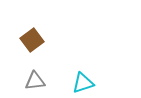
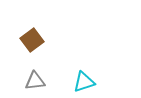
cyan triangle: moved 1 px right, 1 px up
